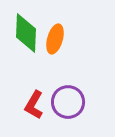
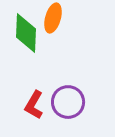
orange ellipse: moved 2 px left, 21 px up
